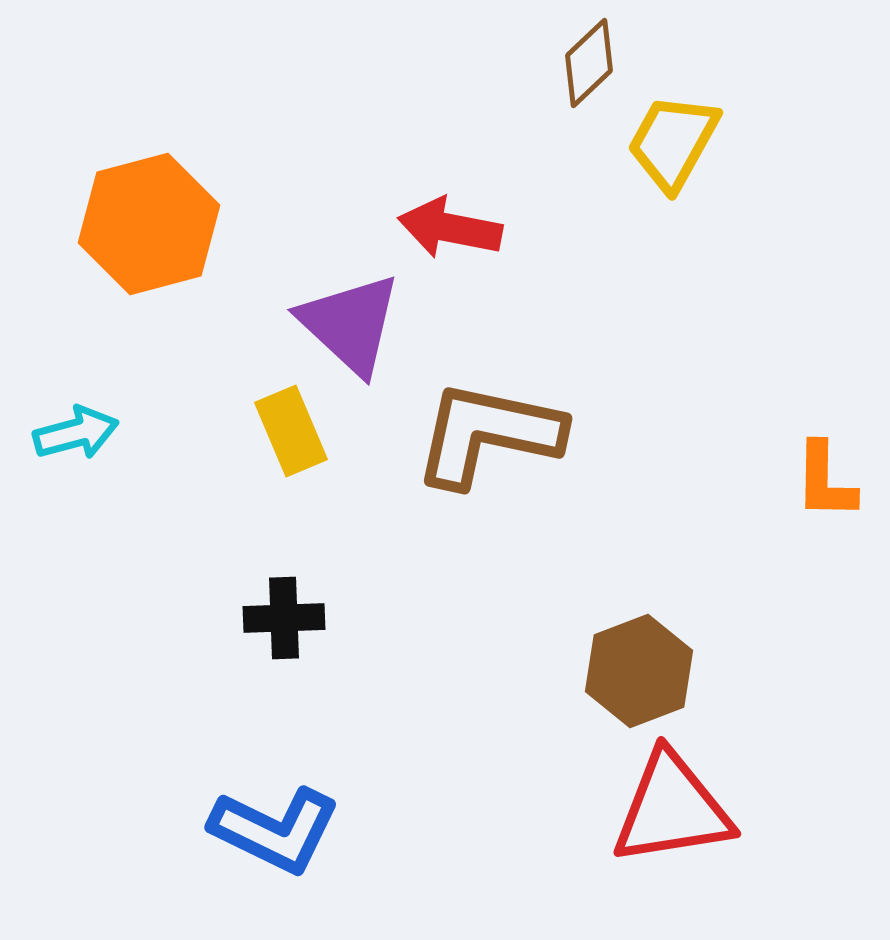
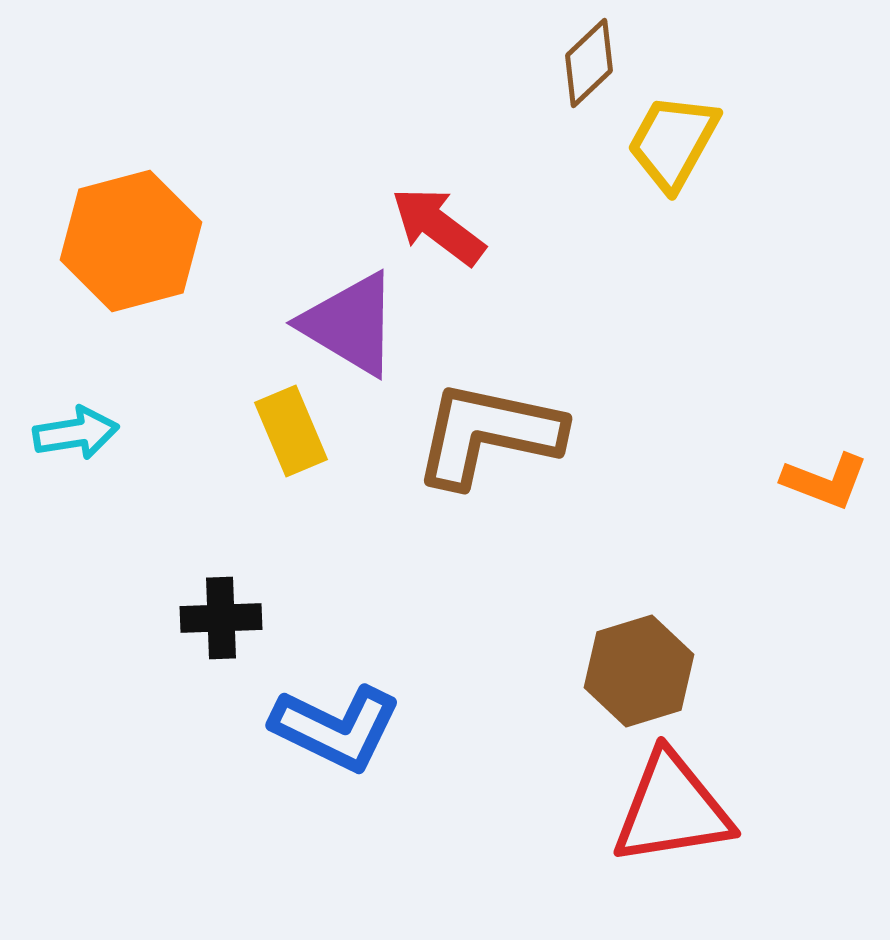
orange hexagon: moved 18 px left, 17 px down
red arrow: moved 12 px left, 2 px up; rotated 26 degrees clockwise
purple triangle: rotated 12 degrees counterclockwise
cyan arrow: rotated 6 degrees clockwise
orange L-shape: rotated 70 degrees counterclockwise
black cross: moved 63 px left
brown hexagon: rotated 4 degrees clockwise
blue L-shape: moved 61 px right, 102 px up
